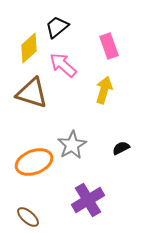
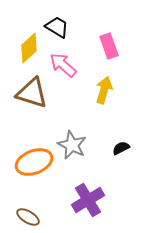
black trapezoid: rotated 70 degrees clockwise
gray star: rotated 16 degrees counterclockwise
brown ellipse: rotated 10 degrees counterclockwise
